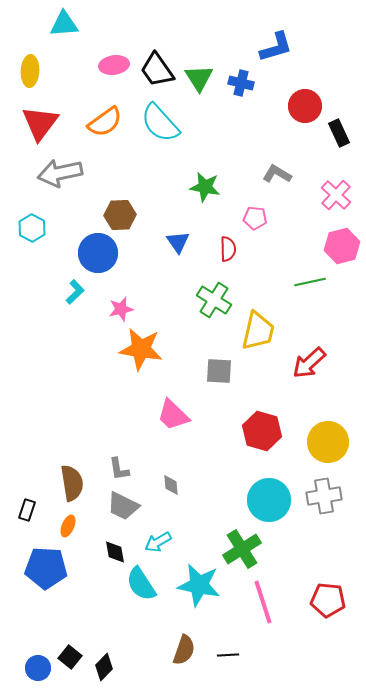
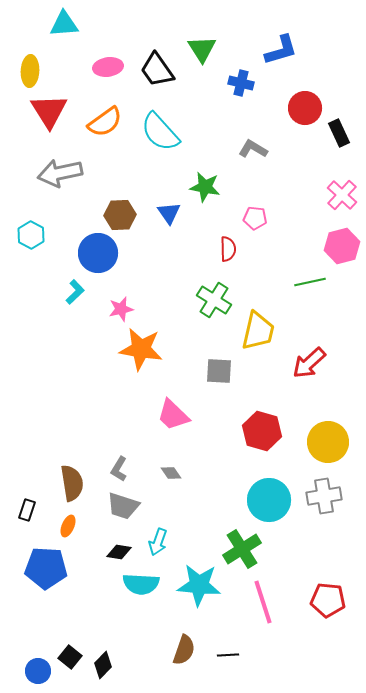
blue L-shape at (276, 47): moved 5 px right, 3 px down
pink ellipse at (114, 65): moved 6 px left, 2 px down
green triangle at (199, 78): moved 3 px right, 29 px up
red circle at (305, 106): moved 2 px down
red triangle at (40, 123): moved 9 px right, 12 px up; rotated 9 degrees counterclockwise
cyan semicircle at (160, 123): moved 9 px down
gray L-shape at (277, 174): moved 24 px left, 25 px up
pink cross at (336, 195): moved 6 px right
cyan hexagon at (32, 228): moved 1 px left, 7 px down
blue triangle at (178, 242): moved 9 px left, 29 px up
gray L-shape at (119, 469): rotated 40 degrees clockwise
gray diamond at (171, 485): moved 12 px up; rotated 30 degrees counterclockwise
gray trapezoid at (123, 506): rotated 8 degrees counterclockwise
cyan arrow at (158, 542): rotated 40 degrees counterclockwise
black diamond at (115, 552): moved 4 px right; rotated 70 degrees counterclockwise
cyan semicircle at (141, 584): rotated 54 degrees counterclockwise
cyan star at (199, 585): rotated 6 degrees counterclockwise
black diamond at (104, 667): moved 1 px left, 2 px up
blue circle at (38, 668): moved 3 px down
